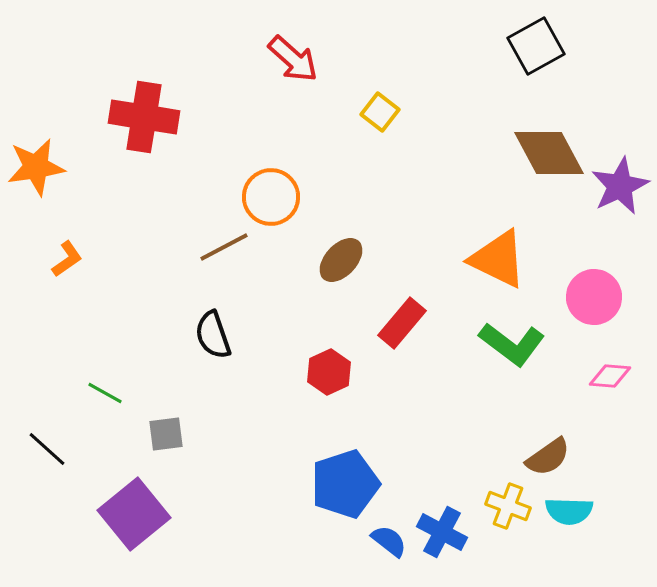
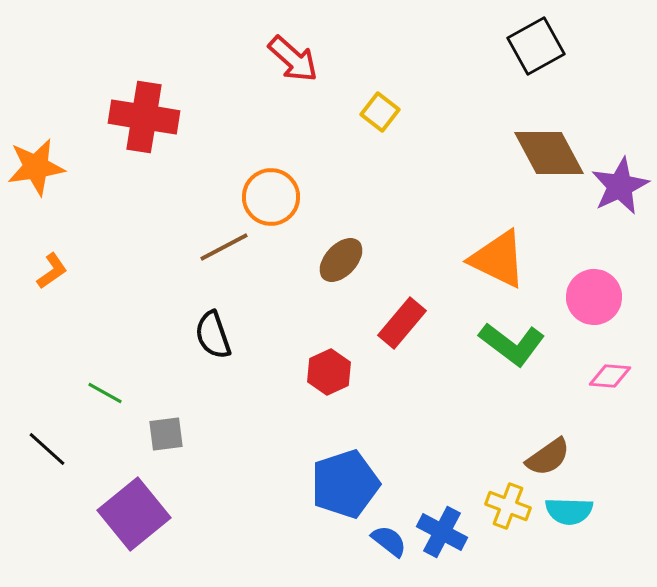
orange L-shape: moved 15 px left, 12 px down
